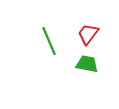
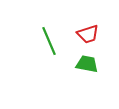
red trapezoid: rotated 145 degrees counterclockwise
